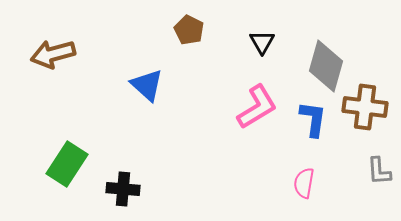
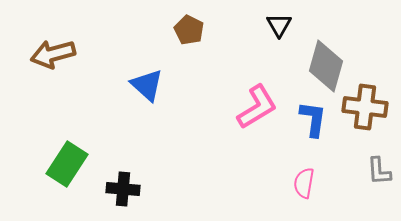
black triangle: moved 17 px right, 17 px up
